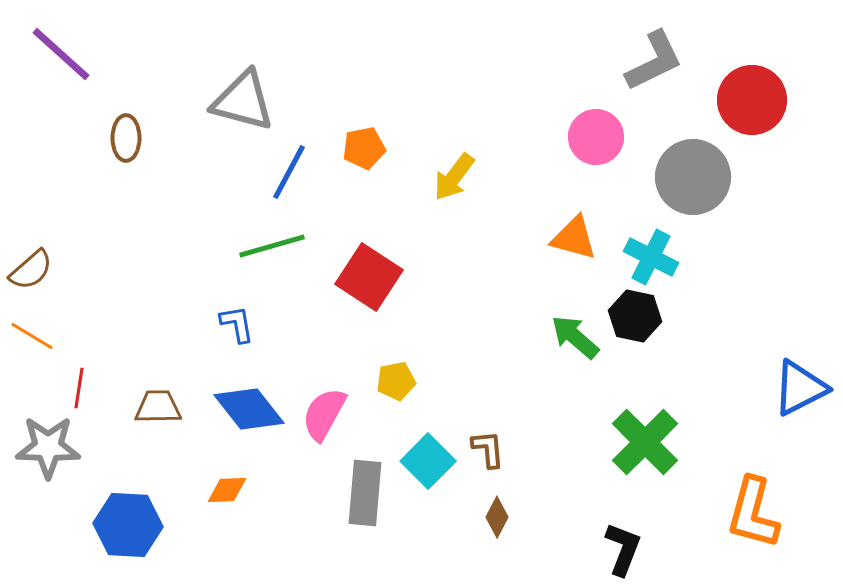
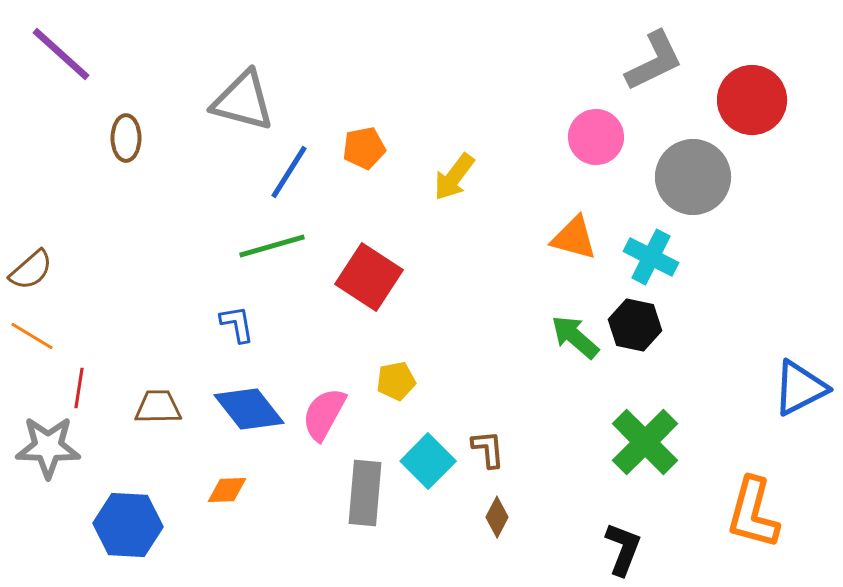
blue line: rotated 4 degrees clockwise
black hexagon: moved 9 px down
